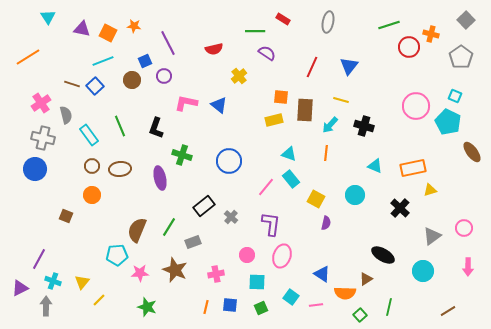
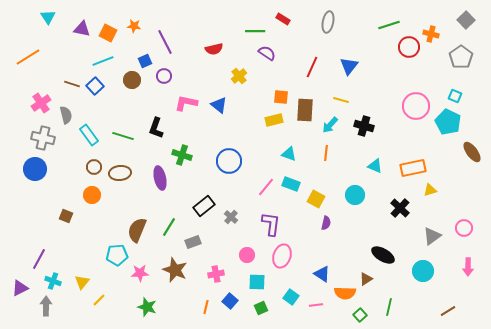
purple line at (168, 43): moved 3 px left, 1 px up
green line at (120, 126): moved 3 px right, 10 px down; rotated 50 degrees counterclockwise
brown circle at (92, 166): moved 2 px right, 1 px down
brown ellipse at (120, 169): moved 4 px down
cyan rectangle at (291, 179): moved 5 px down; rotated 30 degrees counterclockwise
blue square at (230, 305): moved 4 px up; rotated 35 degrees clockwise
